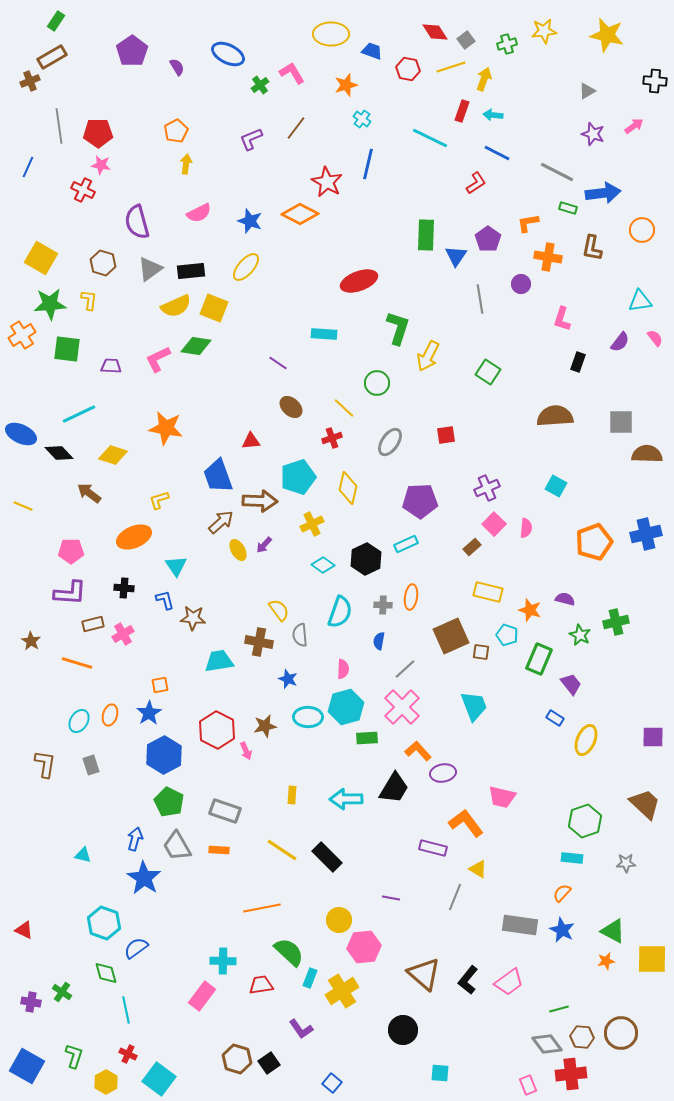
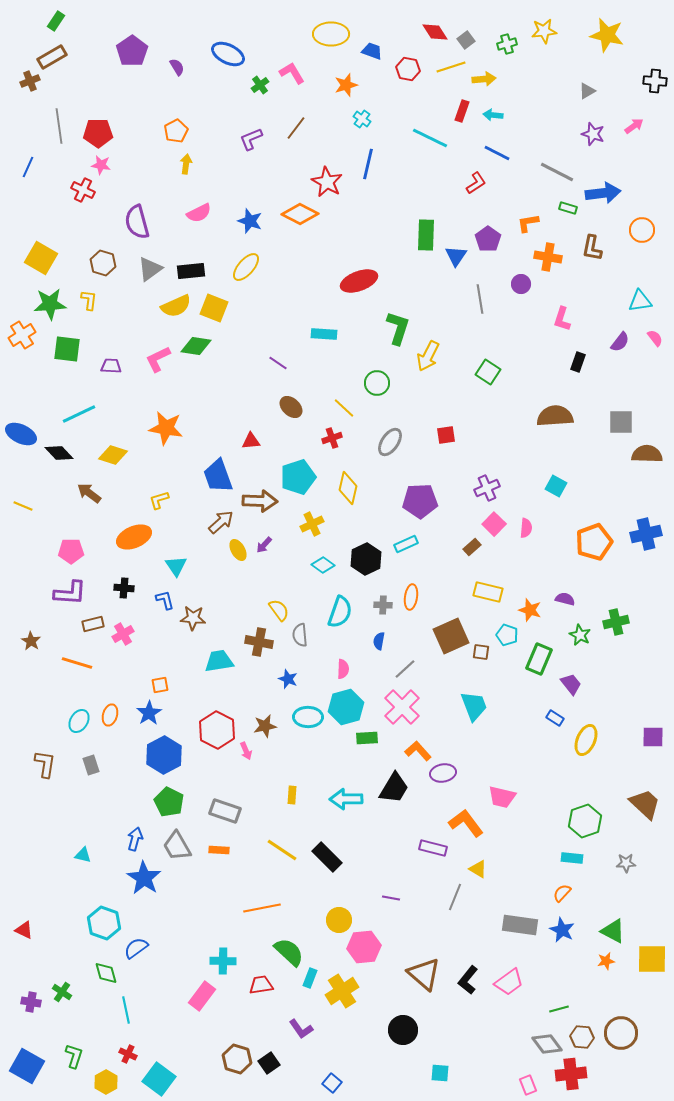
yellow arrow at (484, 79): rotated 65 degrees clockwise
